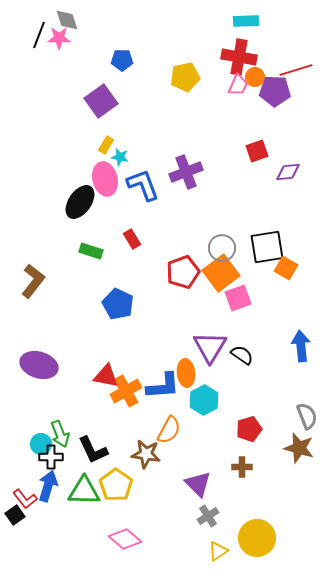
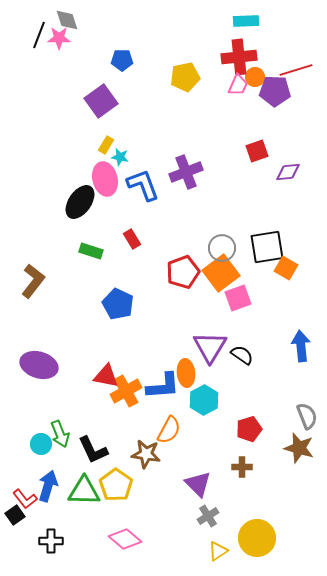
red cross at (239, 57): rotated 16 degrees counterclockwise
black cross at (51, 457): moved 84 px down
